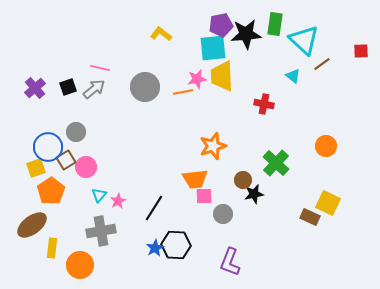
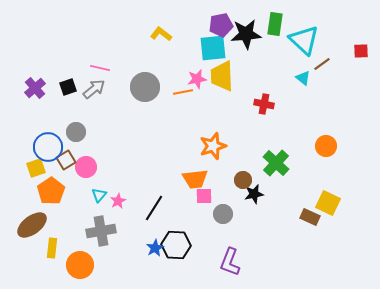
cyan triangle at (293, 76): moved 10 px right, 2 px down
